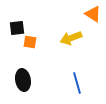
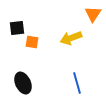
orange triangle: rotated 30 degrees clockwise
orange square: moved 2 px right
black ellipse: moved 3 px down; rotated 15 degrees counterclockwise
